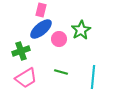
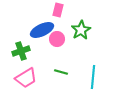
pink rectangle: moved 17 px right
blue ellipse: moved 1 px right, 1 px down; rotated 15 degrees clockwise
pink circle: moved 2 px left
